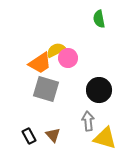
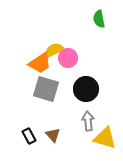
yellow semicircle: moved 2 px left
black circle: moved 13 px left, 1 px up
